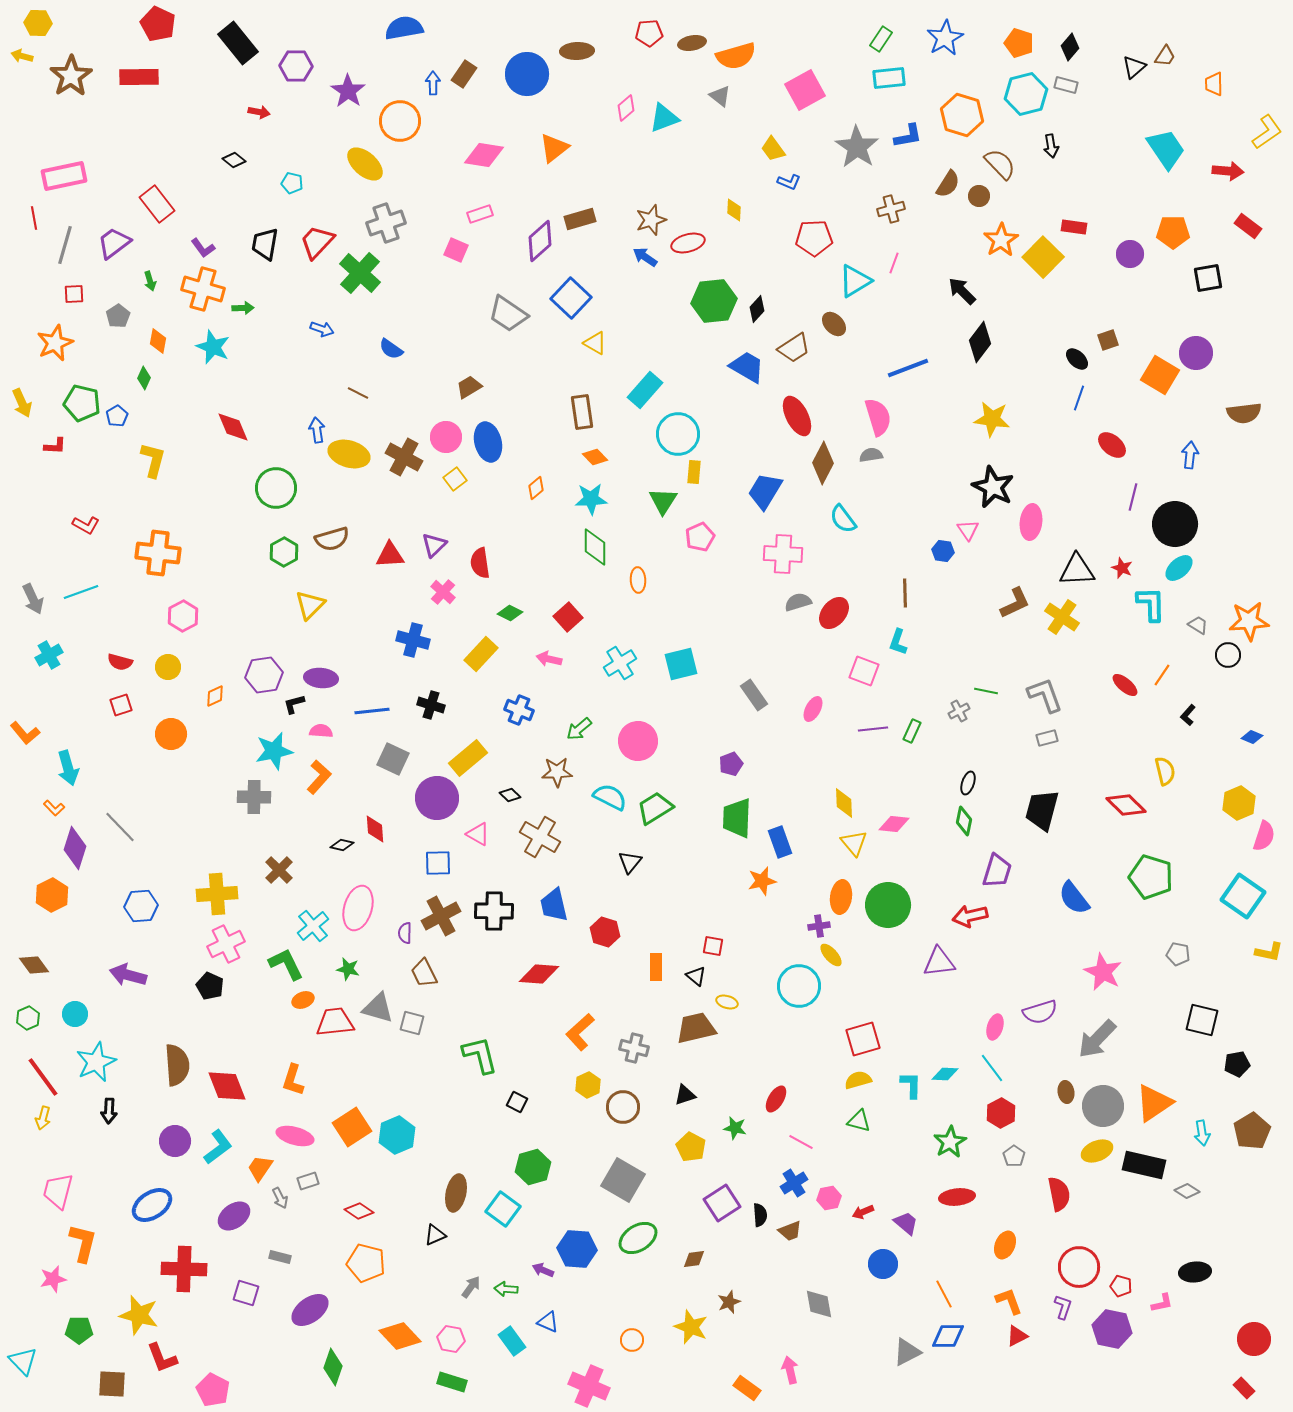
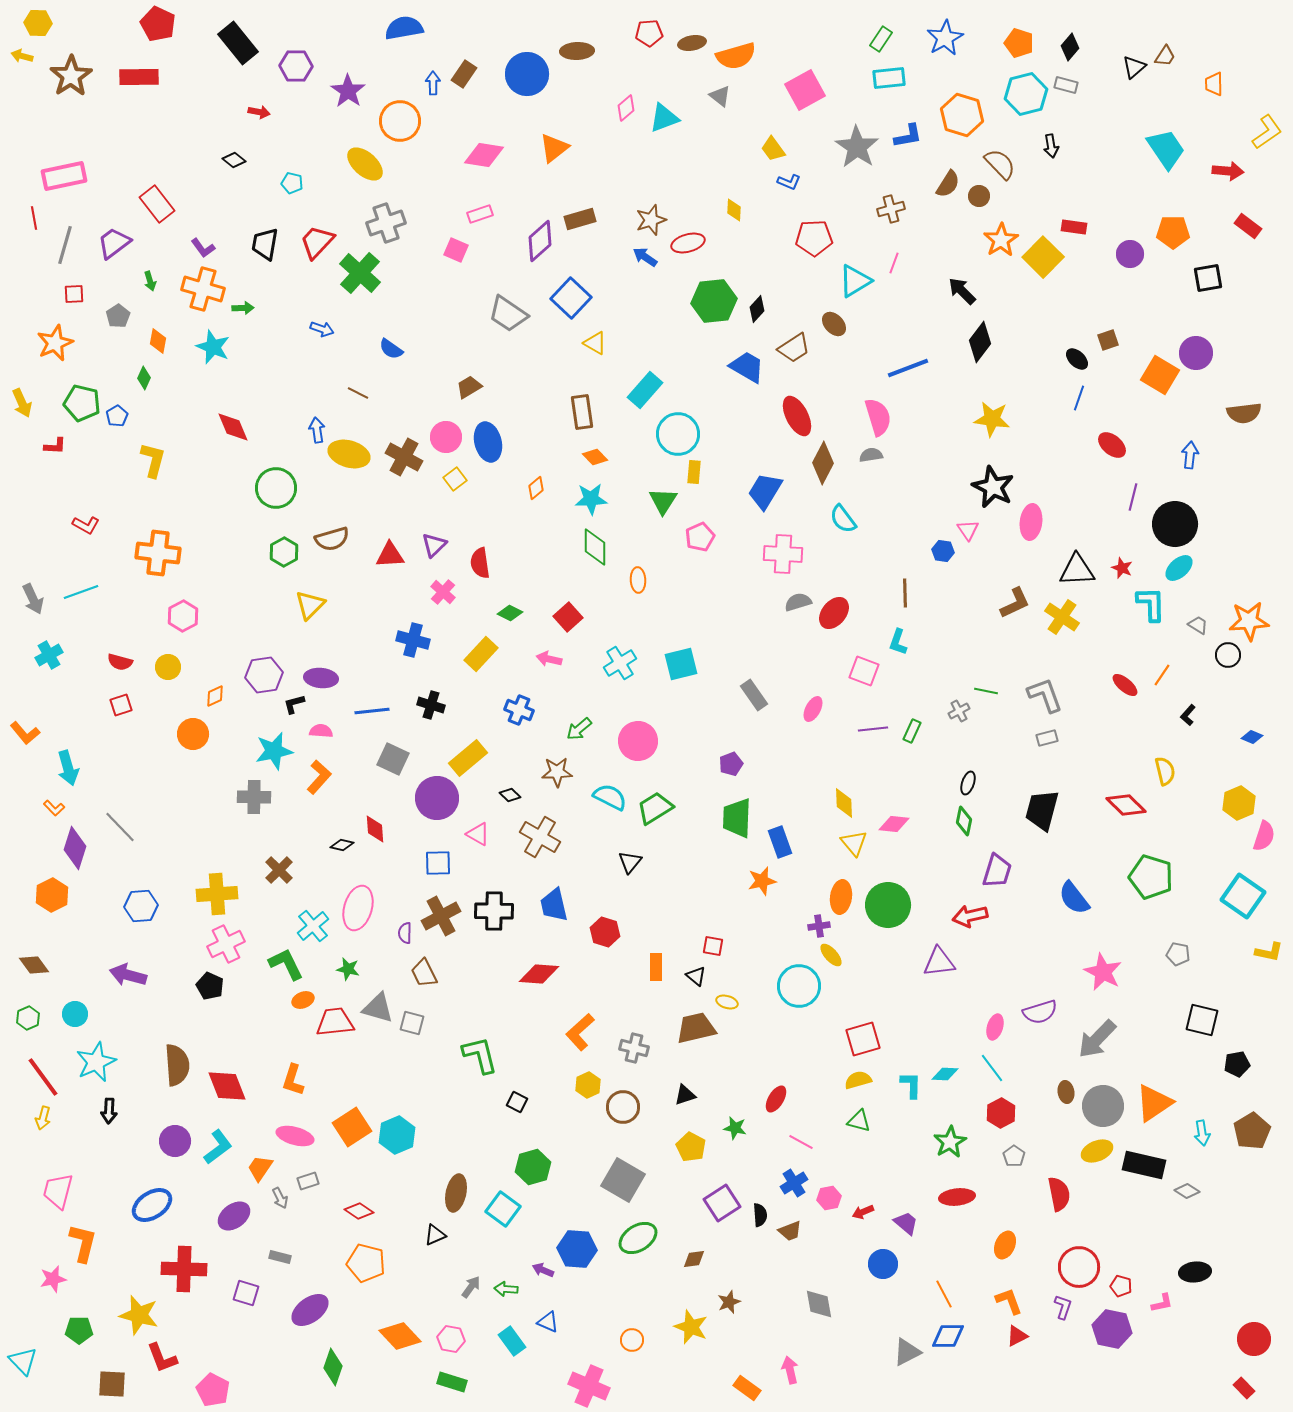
orange circle at (171, 734): moved 22 px right
